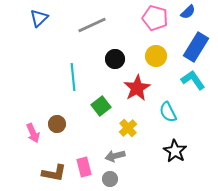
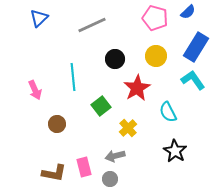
pink arrow: moved 2 px right, 43 px up
